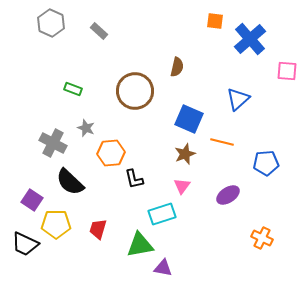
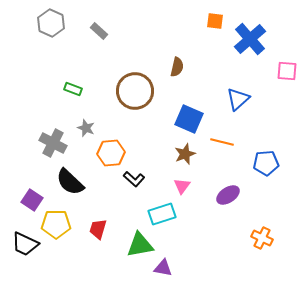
black L-shape: rotated 35 degrees counterclockwise
